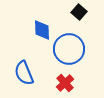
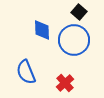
blue circle: moved 5 px right, 9 px up
blue semicircle: moved 2 px right, 1 px up
